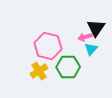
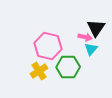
pink arrow: rotated 152 degrees counterclockwise
